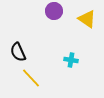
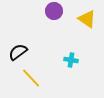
black semicircle: rotated 78 degrees clockwise
